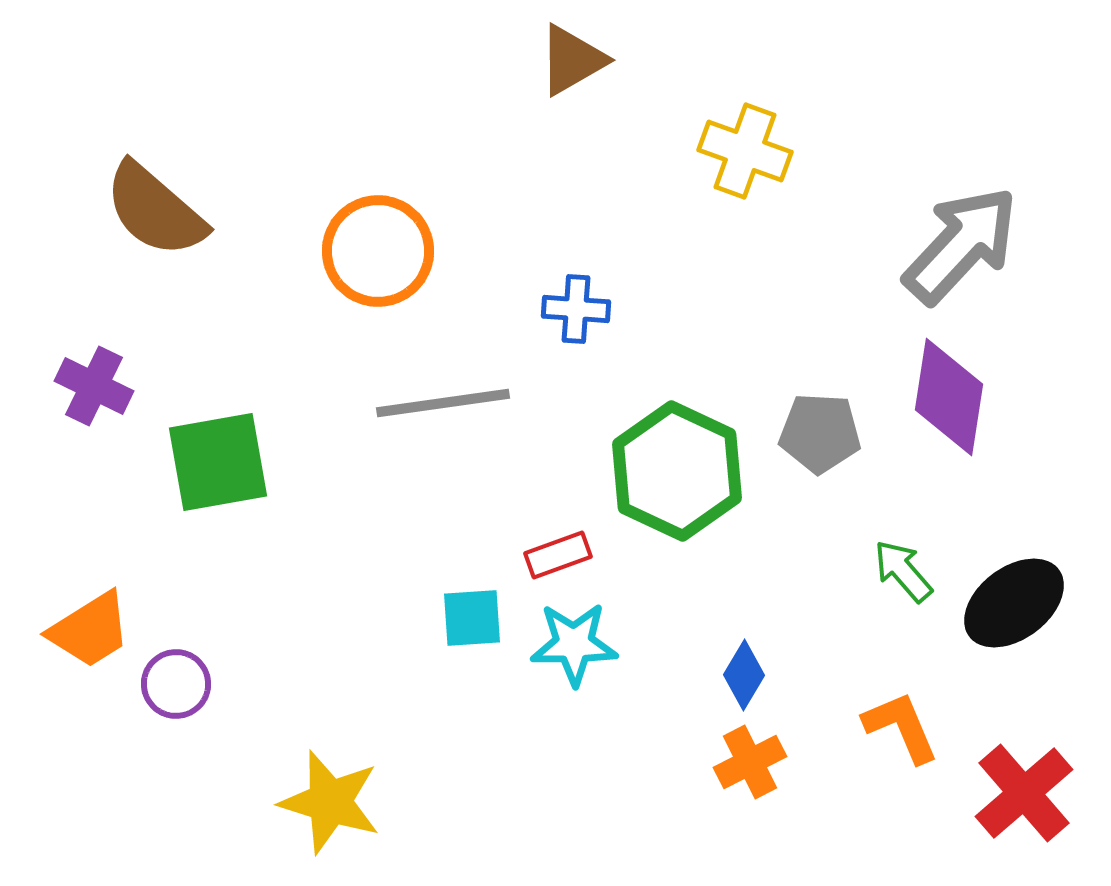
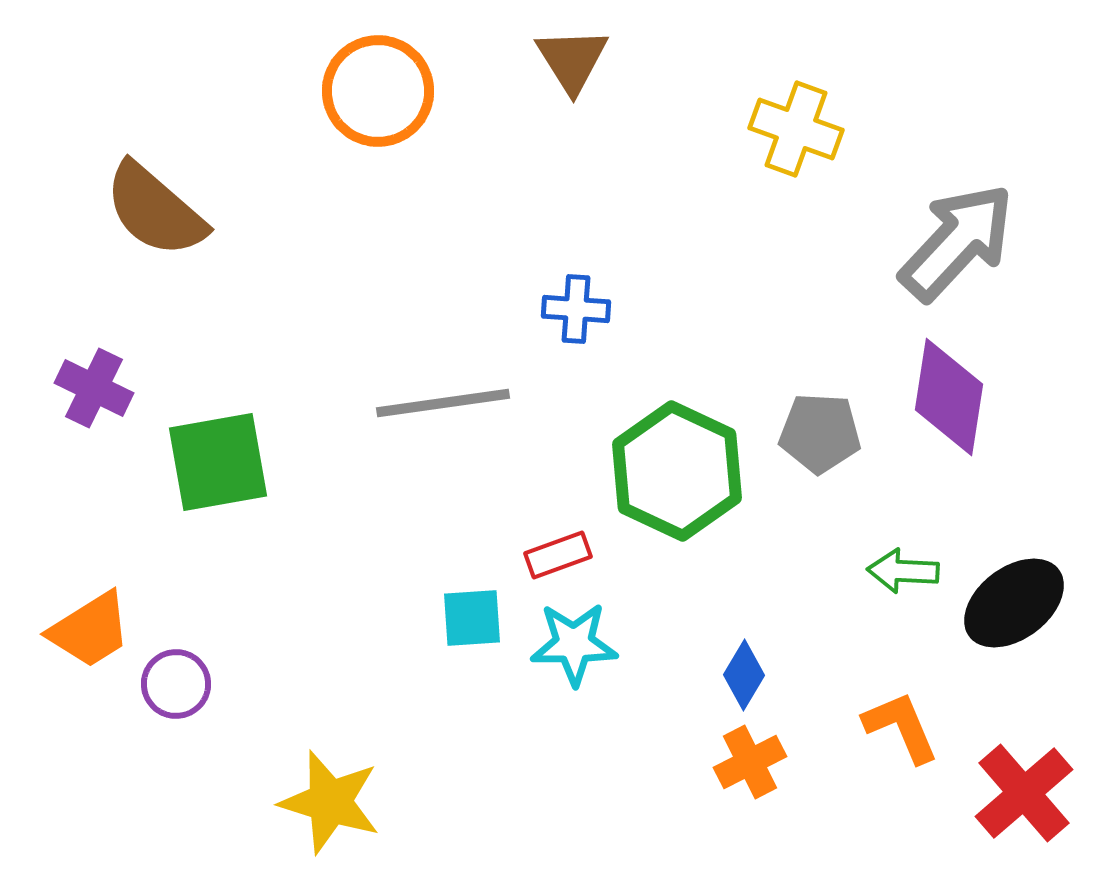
brown triangle: rotated 32 degrees counterclockwise
yellow cross: moved 51 px right, 22 px up
gray arrow: moved 4 px left, 3 px up
orange circle: moved 160 px up
purple cross: moved 2 px down
green arrow: rotated 46 degrees counterclockwise
